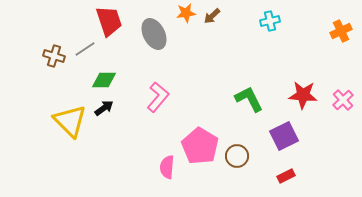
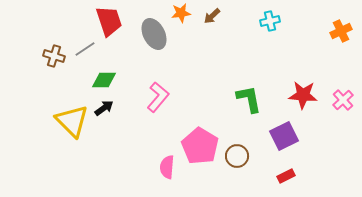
orange star: moved 5 px left
green L-shape: rotated 16 degrees clockwise
yellow triangle: moved 2 px right
